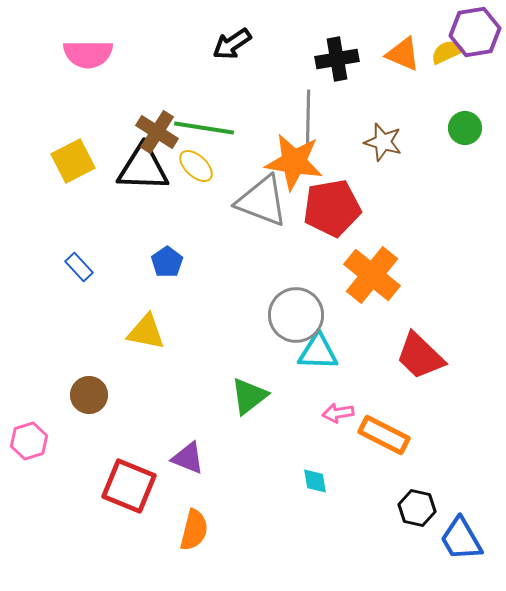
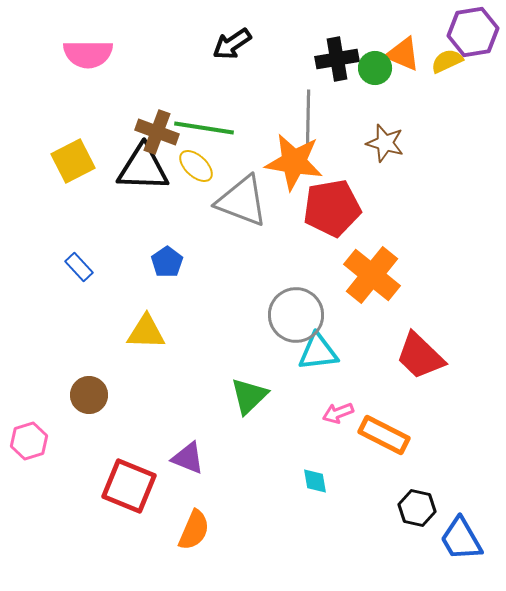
purple hexagon: moved 2 px left
yellow semicircle: moved 9 px down
green circle: moved 90 px left, 60 px up
brown cross: rotated 12 degrees counterclockwise
brown star: moved 2 px right, 1 px down
gray triangle: moved 20 px left
yellow triangle: rotated 9 degrees counterclockwise
cyan triangle: rotated 9 degrees counterclockwise
green triangle: rotated 6 degrees counterclockwise
pink arrow: rotated 12 degrees counterclockwise
orange semicircle: rotated 9 degrees clockwise
